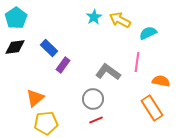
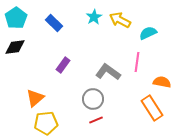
blue rectangle: moved 5 px right, 25 px up
orange semicircle: moved 1 px right, 1 px down
